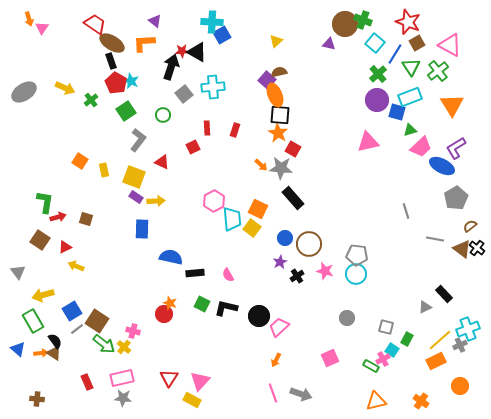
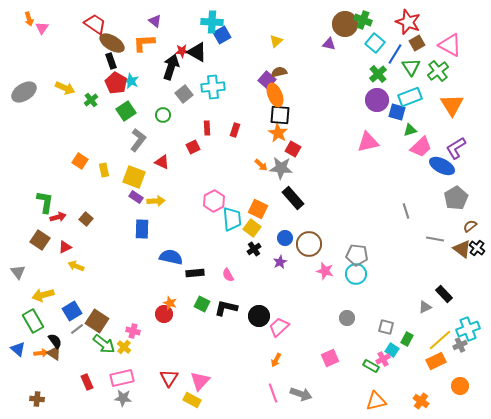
brown square at (86, 219): rotated 24 degrees clockwise
black cross at (297, 276): moved 43 px left, 27 px up
